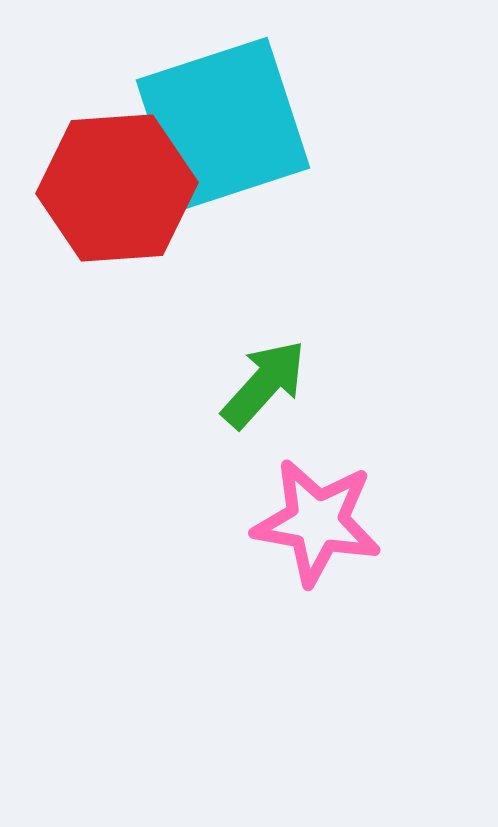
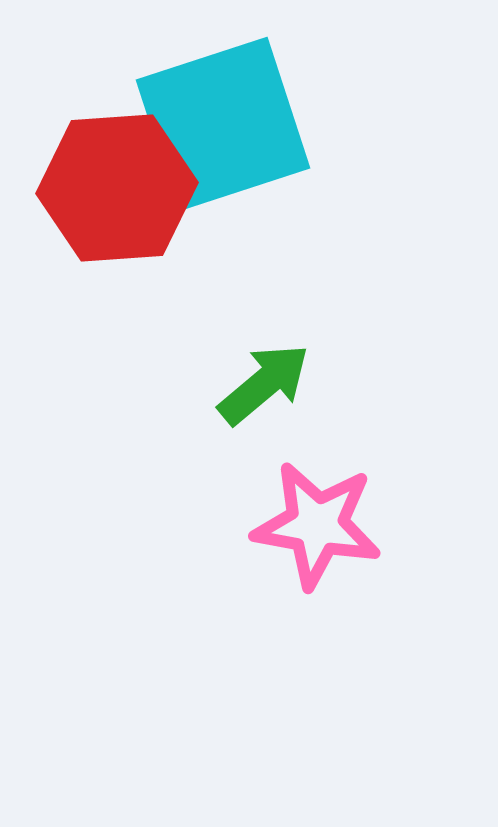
green arrow: rotated 8 degrees clockwise
pink star: moved 3 px down
